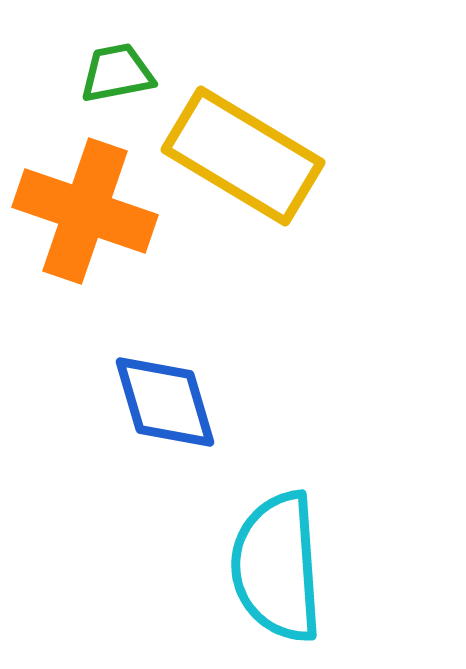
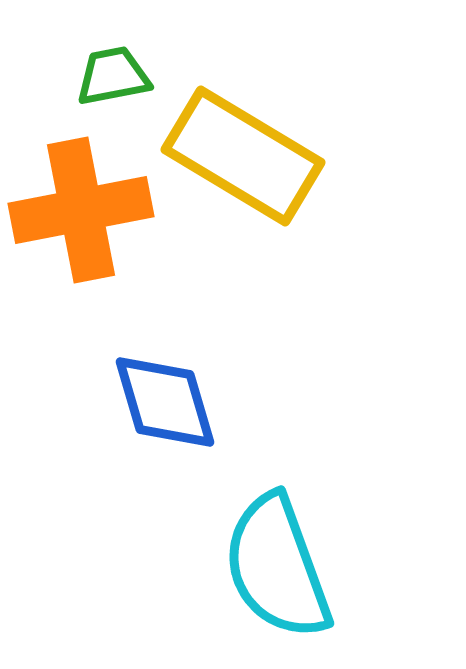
green trapezoid: moved 4 px left, 3 px down
orange cross: moved 4 px left, 1 px up; rotated 30 degrees counterclockwise
cyan semicircle: rotated 16 degrees counterclockwise
